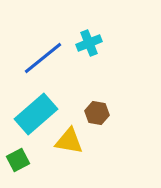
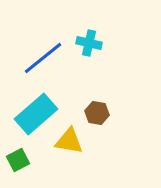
cyan cross: rotated 35 degrees clockwise
